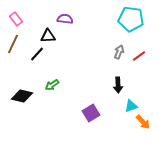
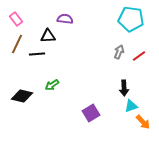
brown line: moved 4 px right
black line: rotated 42 degrees clockwise
black arrow: moved 6 px right, 3 px down
